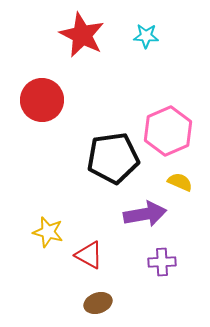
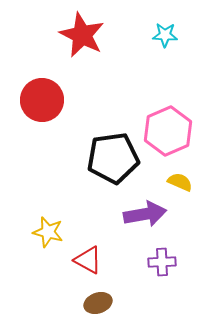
cyan star: moved 19 px right, 1 px up
red triangle: moved 1 px left, 5 px down
